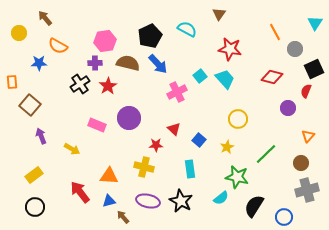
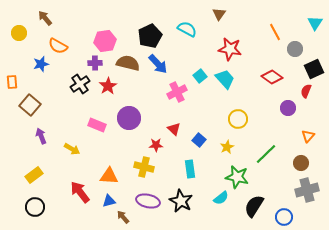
blue star at (39, 63): moved 2 px right, 1 px down; rotated 14 degrees counterclockwise
red diamond at (272, 77): rotated 20 degrees clockwise
